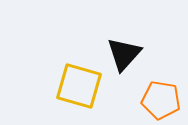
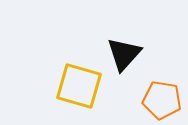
orange pentagon: moved 1 px right
